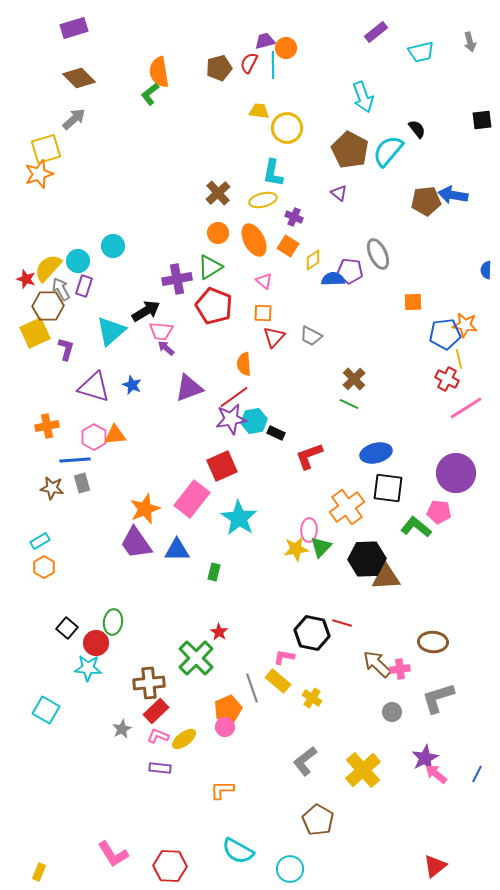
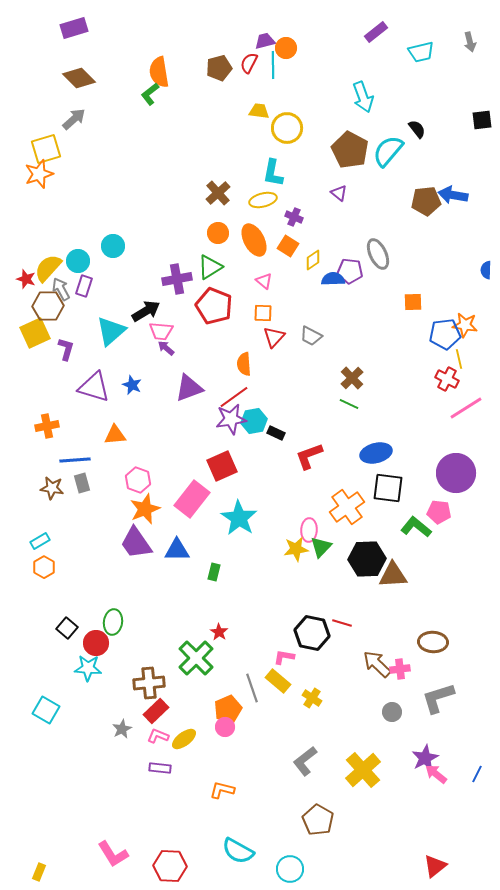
brown cross at (354, 379): moved 2 px left, 1 px up
pink hexagon at (94, 437): moved 44 px right, 43 px down; rotated 10 degrees counterclockwise
brown triangle at (386, 577): moved 7 px right, 2 px up
orange L-shape at (222, 790): rotated 15 degrees clockwise
